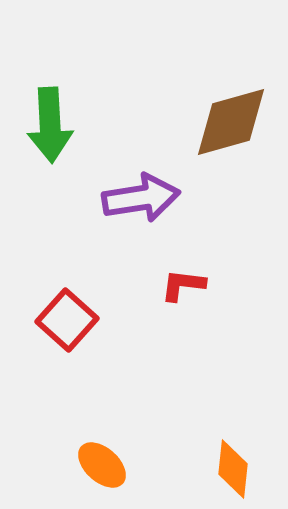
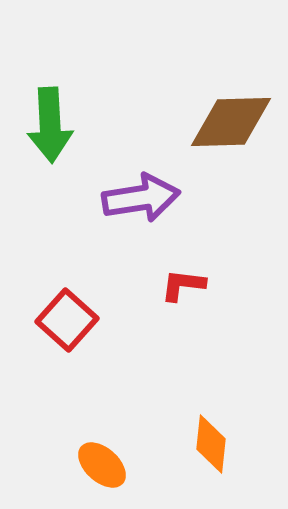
brown diamond: rotated 14 degrees clockwise
orange diamond: moved 22 px left, 25 px up
